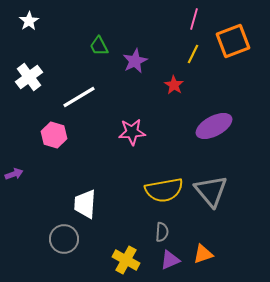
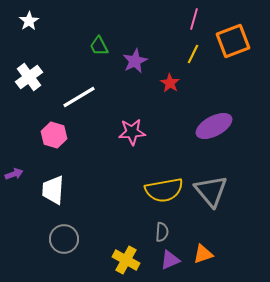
red star: moved 4 px left, 2 px up
white trapezoid: moved 32 px left, 14 px up
